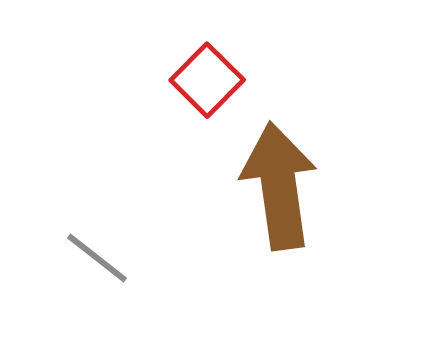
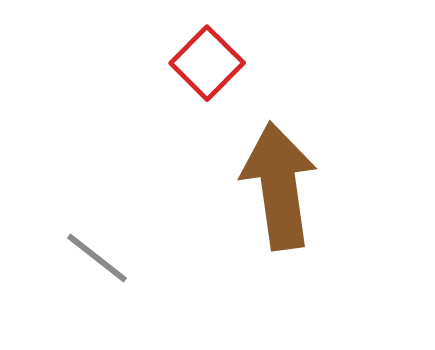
red square: moved 17 px up
